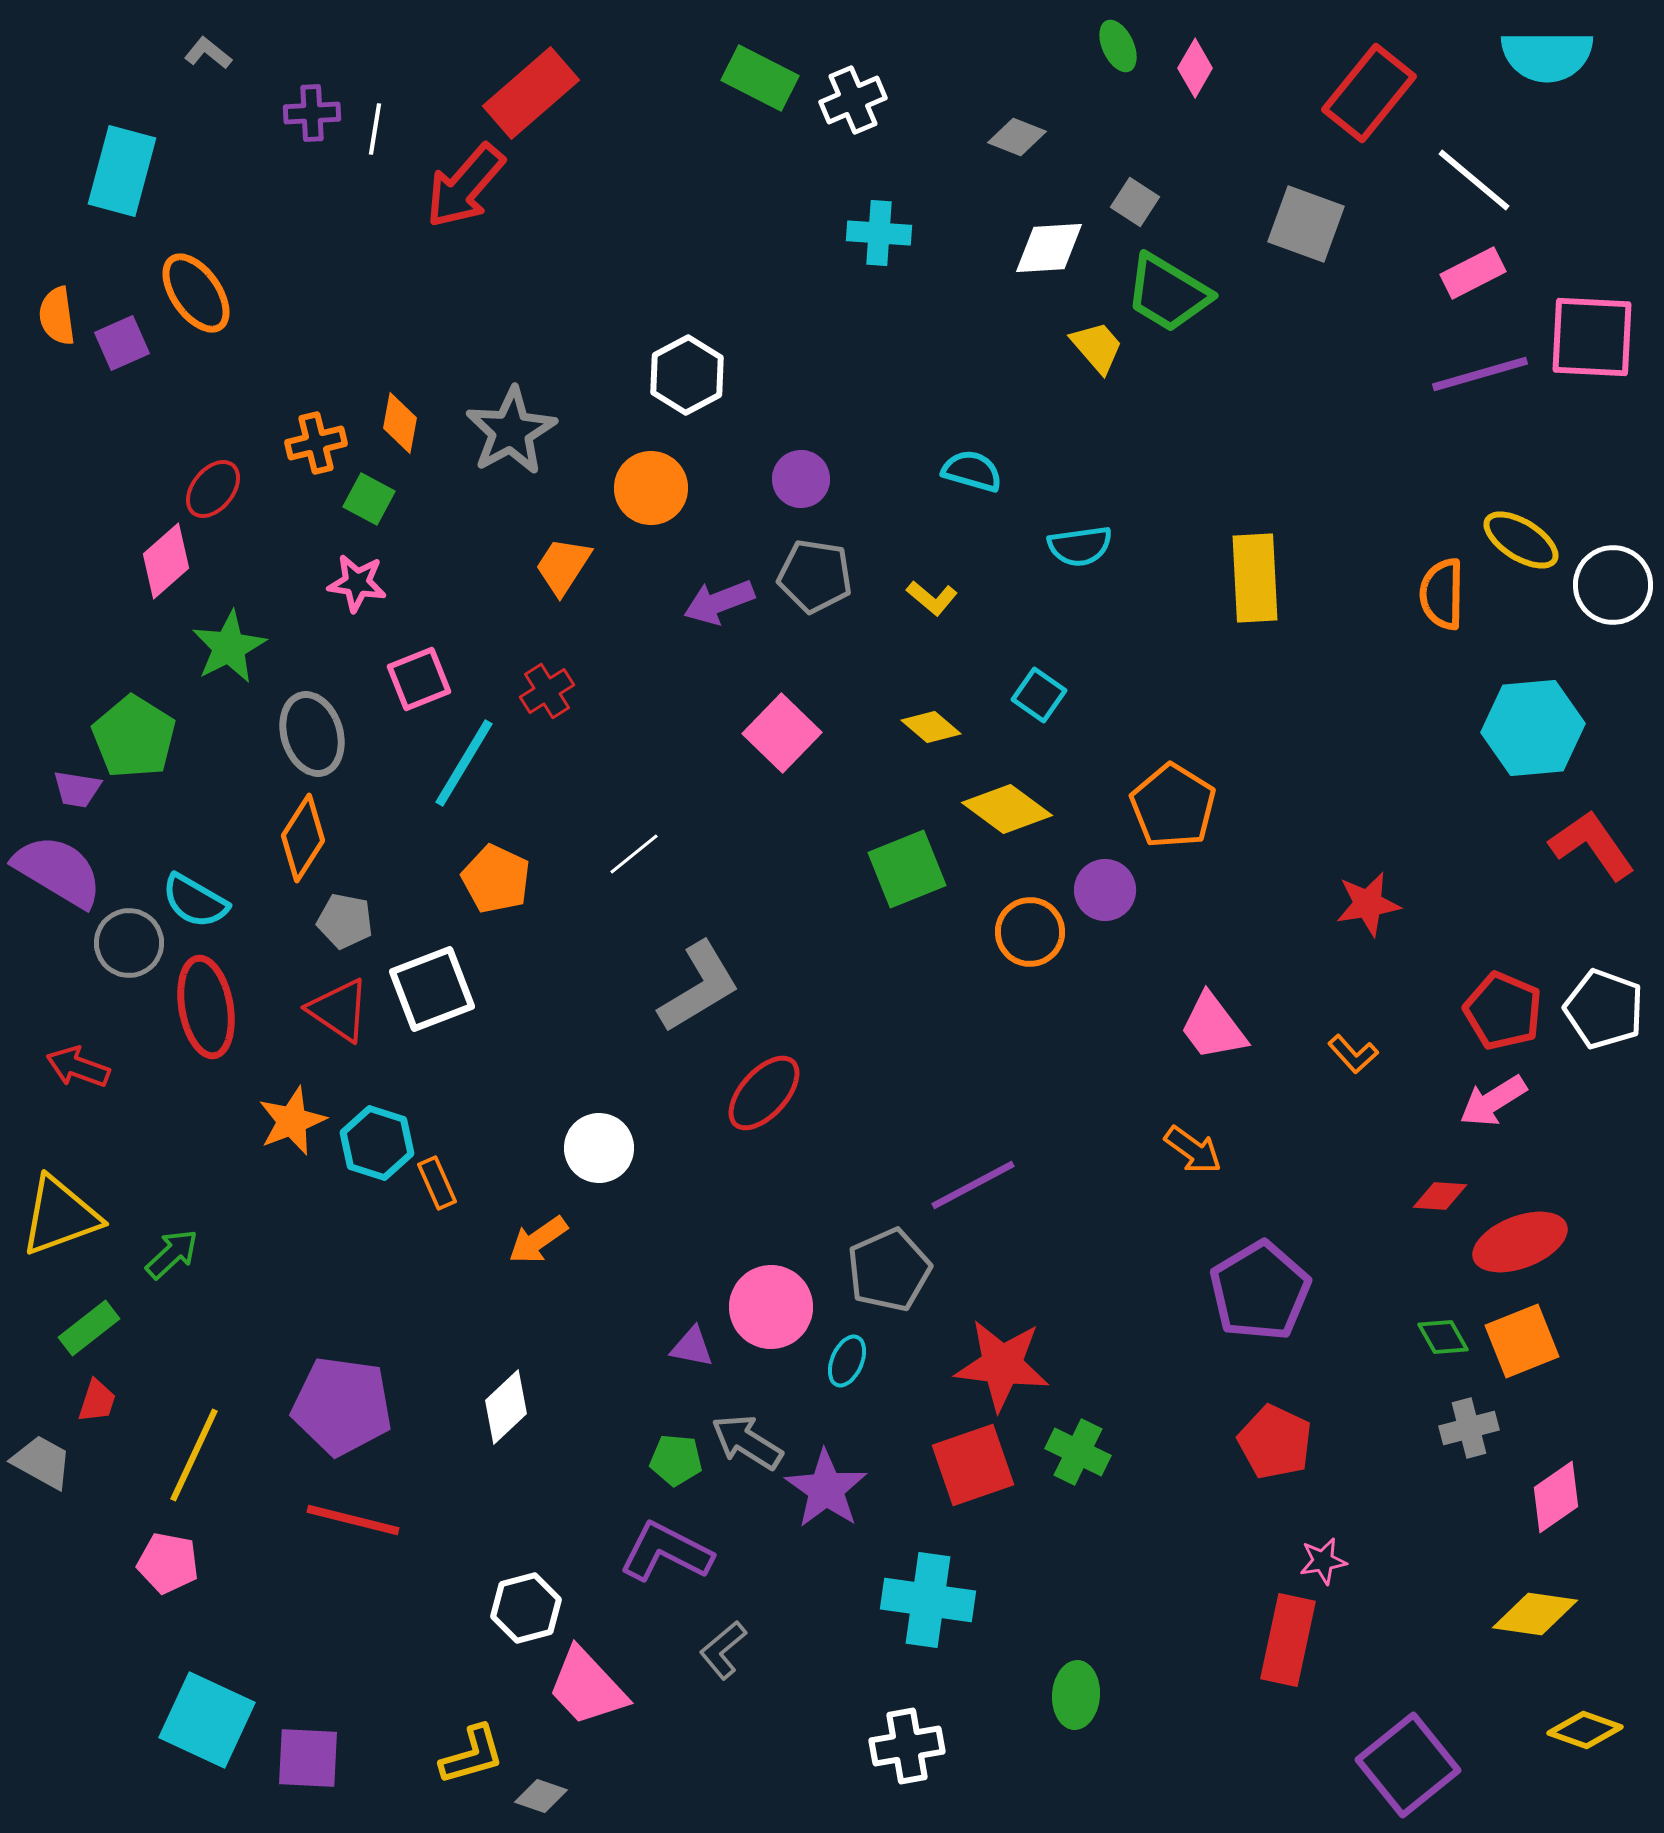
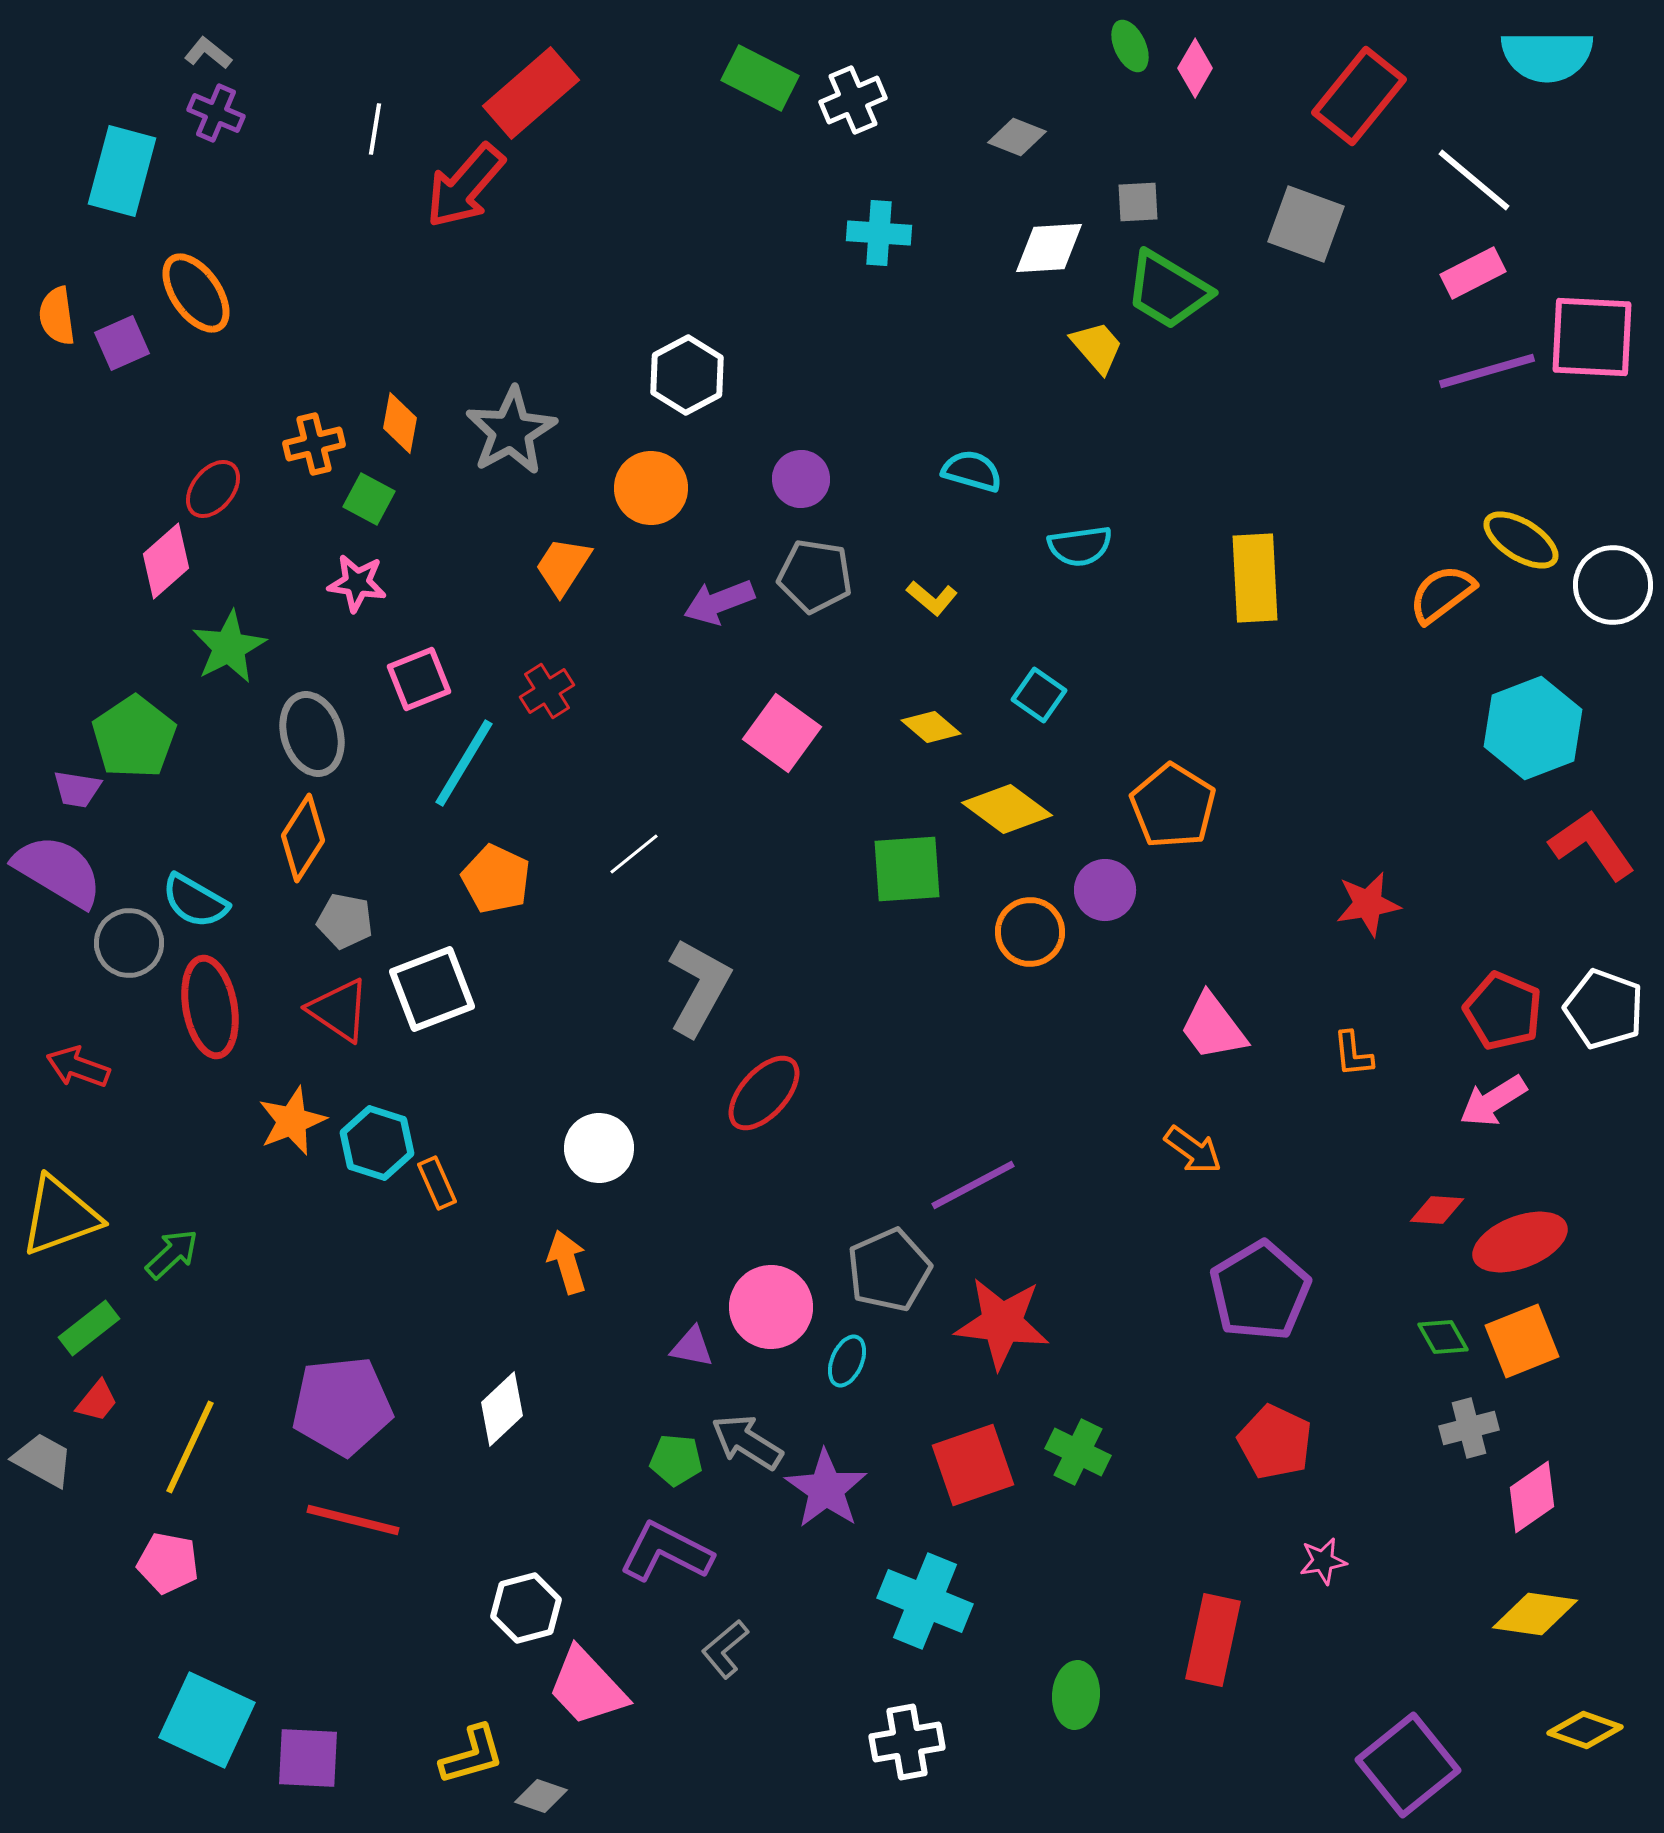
green ellipse at (1118, 46): moved 12 px right
red rectangle at (1369, 93): moved 10 px left, 3 px down
purple cross at (312, 113): moved 96 px left; rotated 26 degrees clockwise
gray square at (1135, 202): moved 3 px right; rotated 36 degrees counterclockwise
green trapezoid at (1168, 293): moved 3 px up
purple line at (1480, 374): moved 7 px right, 3 px up
orange cross at (316, 443): moved 2 px left, 1 px down
orange semicircle at (1442, 594): rotated 52 degrees clockwise
cyan hexagon at (1533, 728): rotated 16 degrees counterclockwise
pink square at (782, 733): rotated 8 degrees counterclockwise
green pentagon at (134, 737): rotated 6 degrees clockwise
green square at (907, 869): rotated 18 degrees clockwise
gray L-shape at (699, 987): rotated 30 degrees counterclockwise
red ellipse at (206, 1007): moved 4 px right
orange L-shape at (1353, 1054): rotated 36 degrees clockwise
red diamond at (1440, 1196): moved 3 px left, 14 px down
orange arrow at (538, 1240): moved 29 px right, 22 px down; rotated 108 degrees clockwise
red star at (1002, 1365): moved 42 px up
red trapezoid at (97, 1401): rotated 21 degrees clockwise
purple pentagon at (342, 1406): rotated 14 degrees counterclockwise
white diamond at (506, 1407): moved 4 px left, 2 px down
yellow line at (194, 1455): moved 4 px left, 8 px up
gray trapezoid at (42, 1462): moved 1 px right, 2 px up
pink diamond at (1556, 1497): moved 24 px left
cyan cross at (928, 1600): moved 3 px left, 1 px down; rotated 14 degrees clockwise
red rectangle at (1288, 1640): moved 75 px left
gray L-shape at (723, 1650): moved 2 px right, 1 px up
white cross at (907, 1746): moved 4 px up
